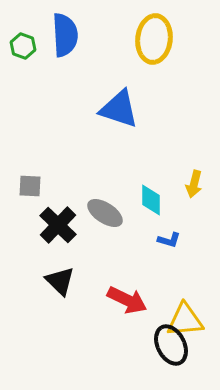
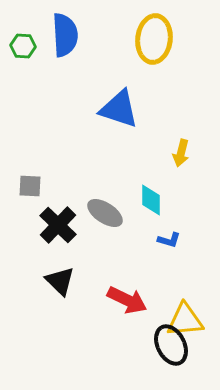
green hexagon: rotated 15 degrees counterclockwise
yellow arrow: moved 13 px left, 31 px up
